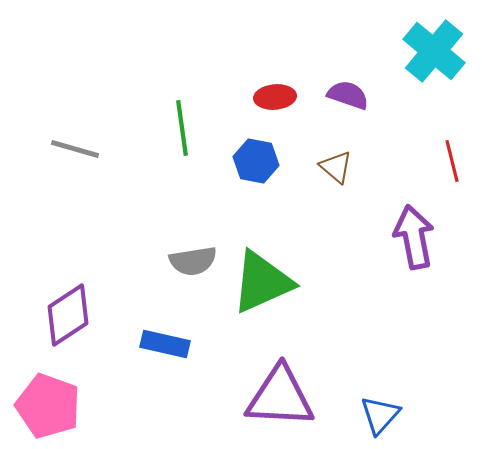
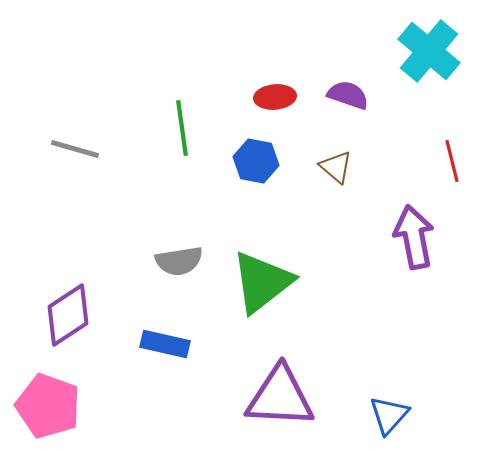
cyan cross: moved 5 px left
gray semicircle: moved 14 px left
green triangle: rotated 14 degrees counterclockwise
blue triangle: moved 9 px right
